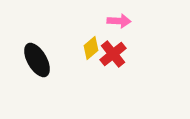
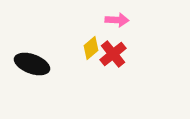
pink arrow: moved 2 px left, 1 px up
black ellipse: moved 5 px left, 4 px down; rotated 40 degrees counterclockwise
